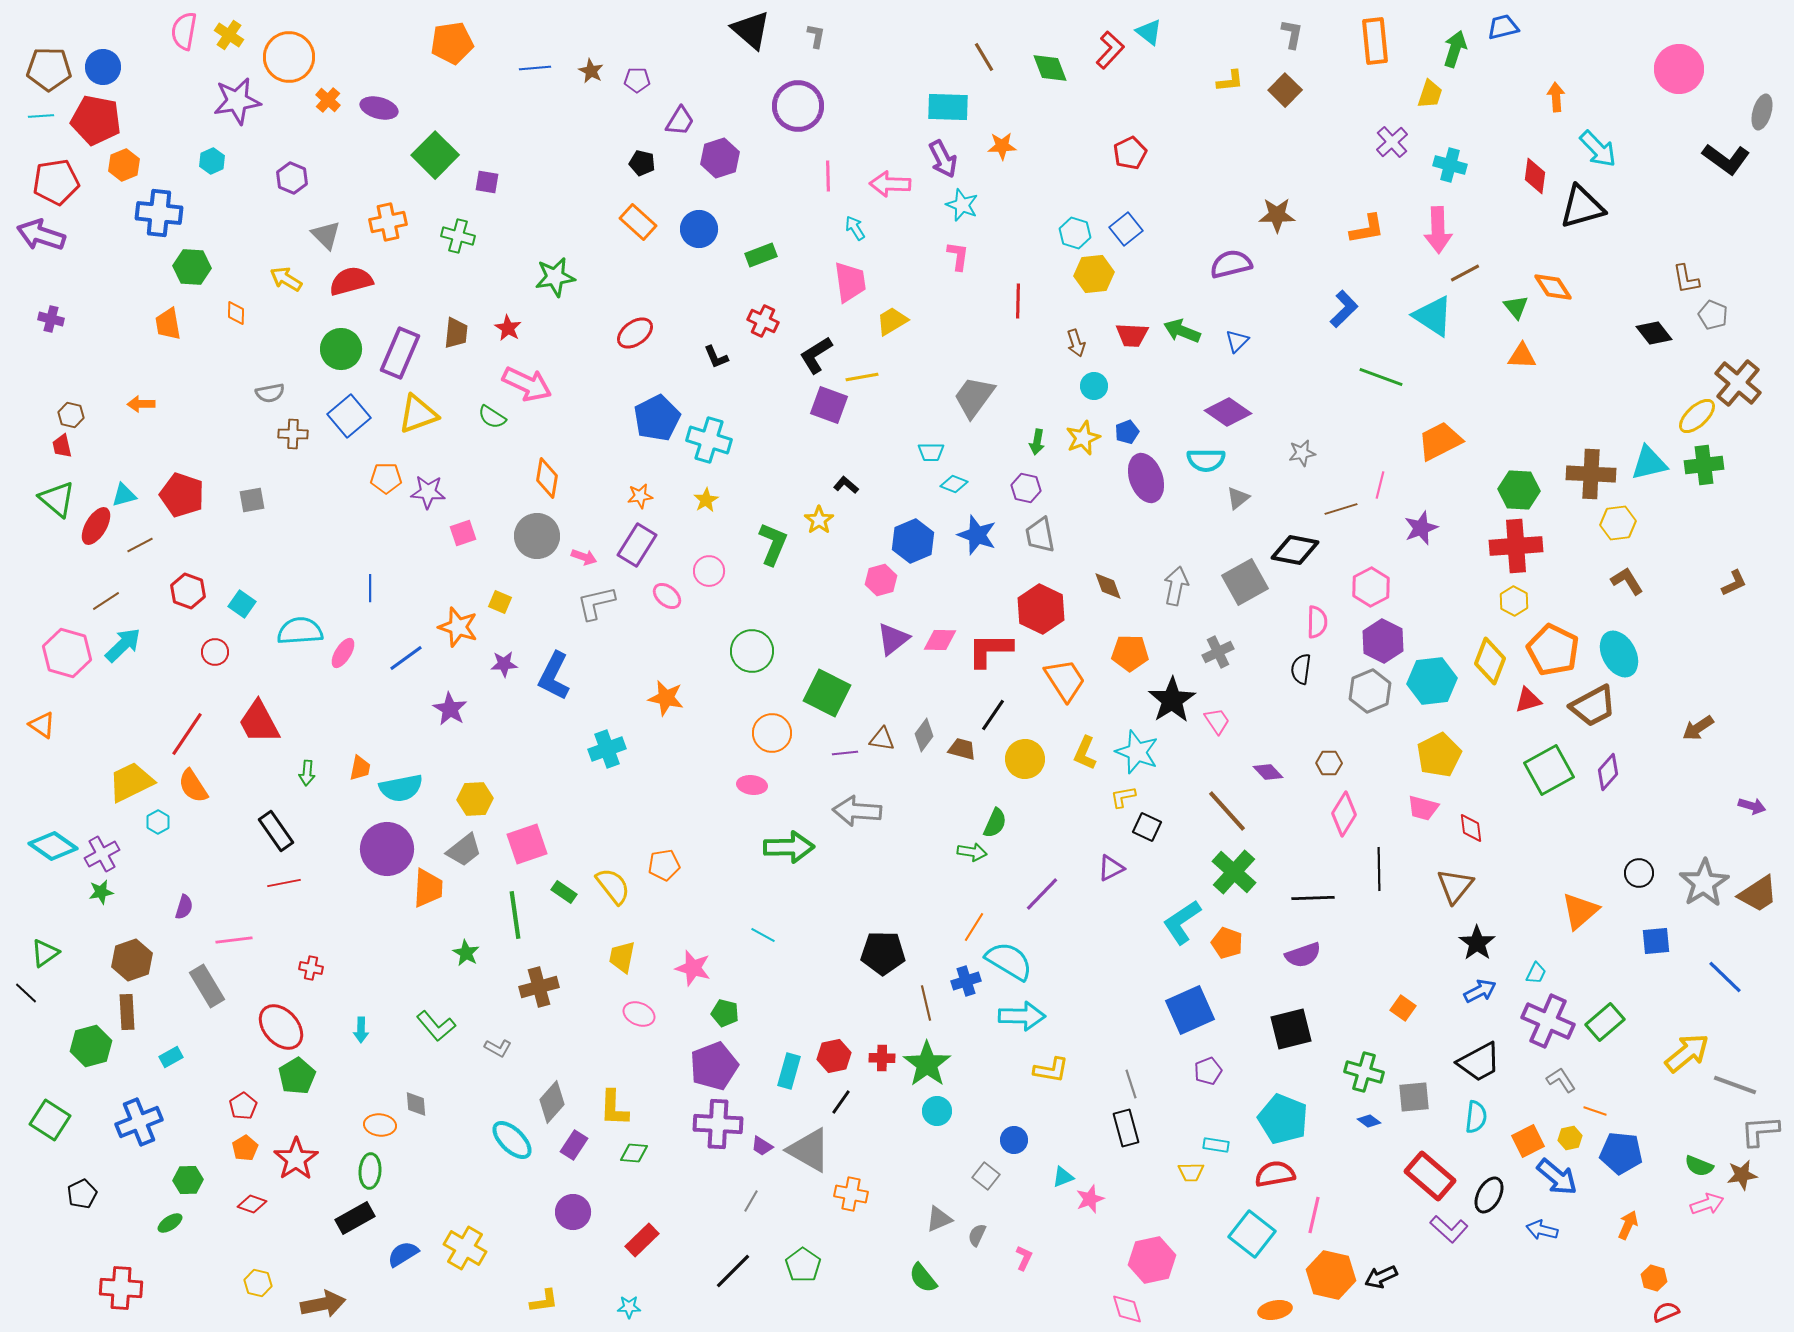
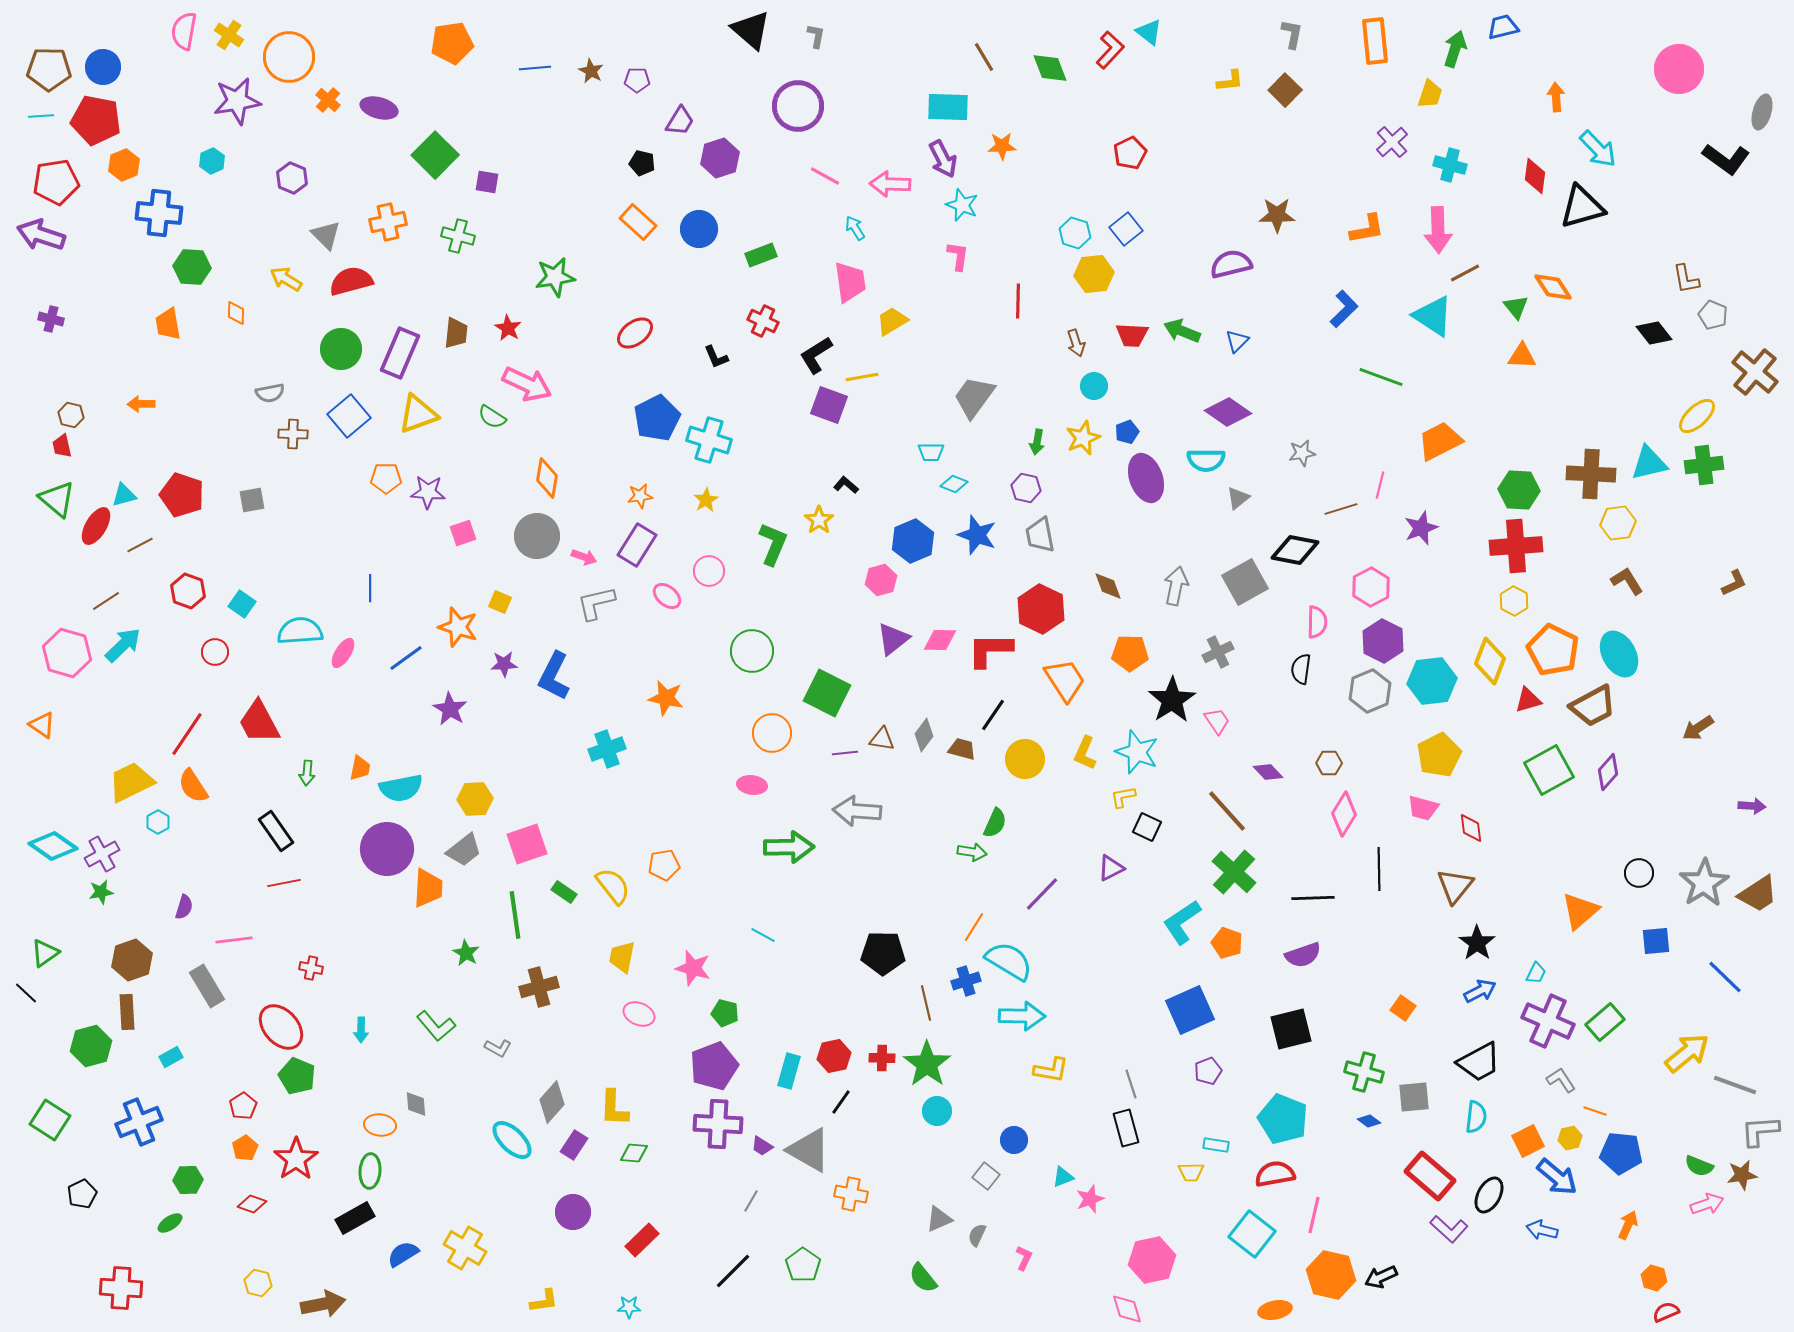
pink line at (828, 176): moved 3 px left; rotated 60 degrees counterclockwise
brown cross at (1738, 383): moved 17 px right, 11 px up
purple arrow at (1752, 806): rotated 12 degrees counterclockwise
green pentagon at (297, 1076): rotated 18 degrees counterclockwise
